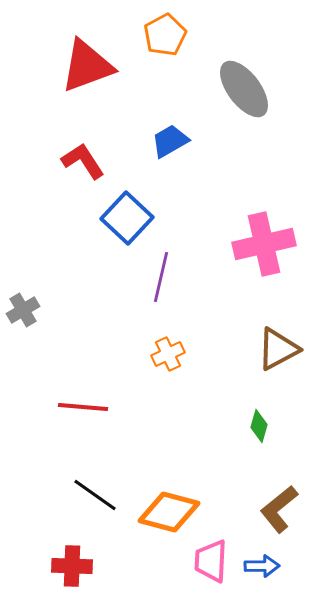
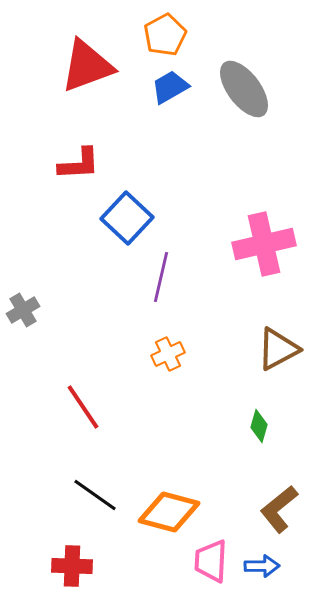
blue trapezoid: moved 54 px up
red L-shape: moved 4 px left, 3 px down; rotated 120 degrees clockwise
red line: rotated 51 degrees clockwise
